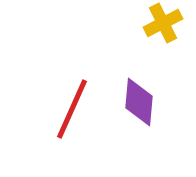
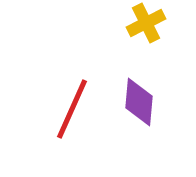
yellow cross: moved 17 px left
